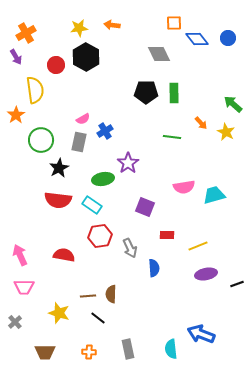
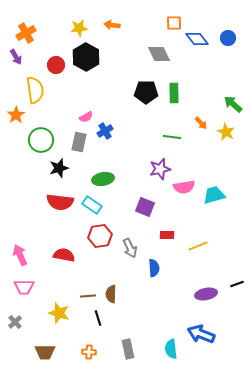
pink semicircle at (83, 119): moved 3 px right, 2 px up
purple star at (128, 163): moved 32 px right, 6 px down; rotated 20 degrees clockwise
black star at (59, 168): rotated 12 degrees clockwise
red semicircle at (58, 200): moved 2 px right, 2 px down
purple ellipse at (206, 274): moved 20 px down
black line at (98, 318): rotated 35 degrees clockwise
